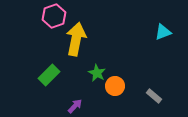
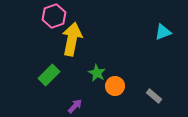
yellow arrow: moved 4 px left
